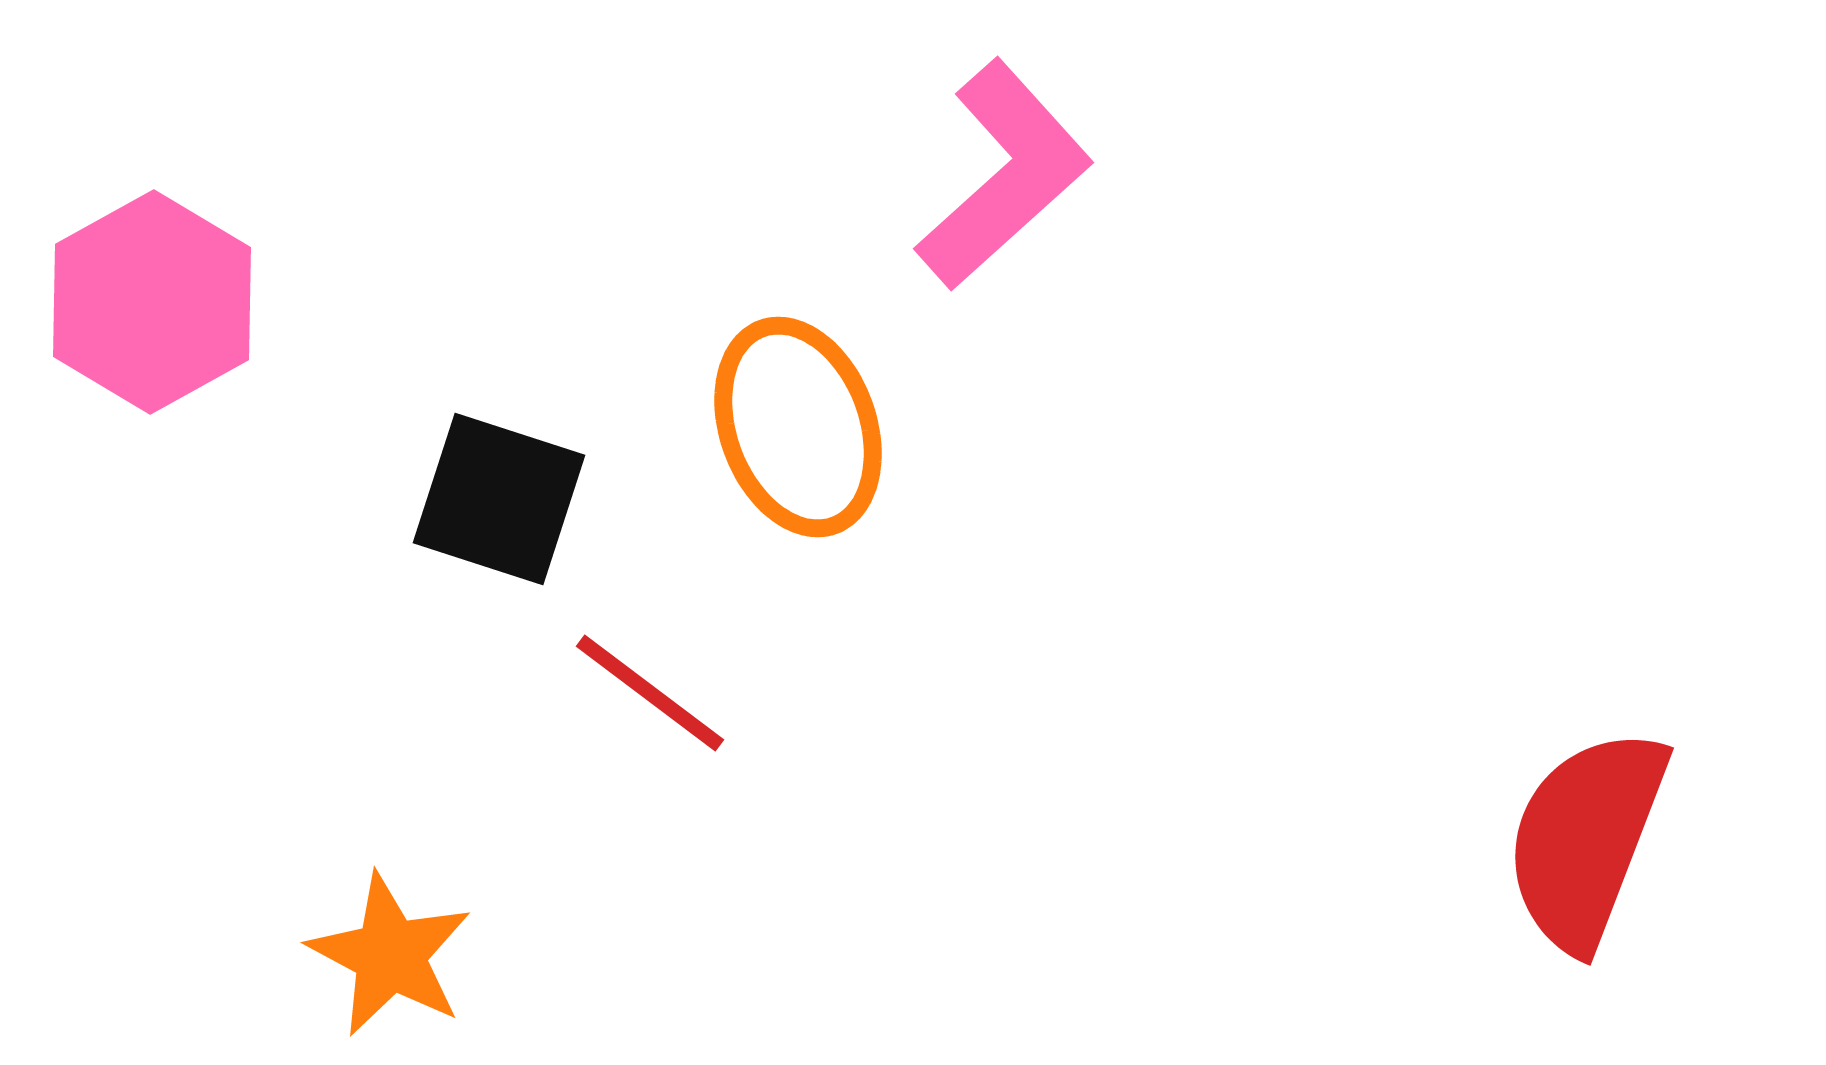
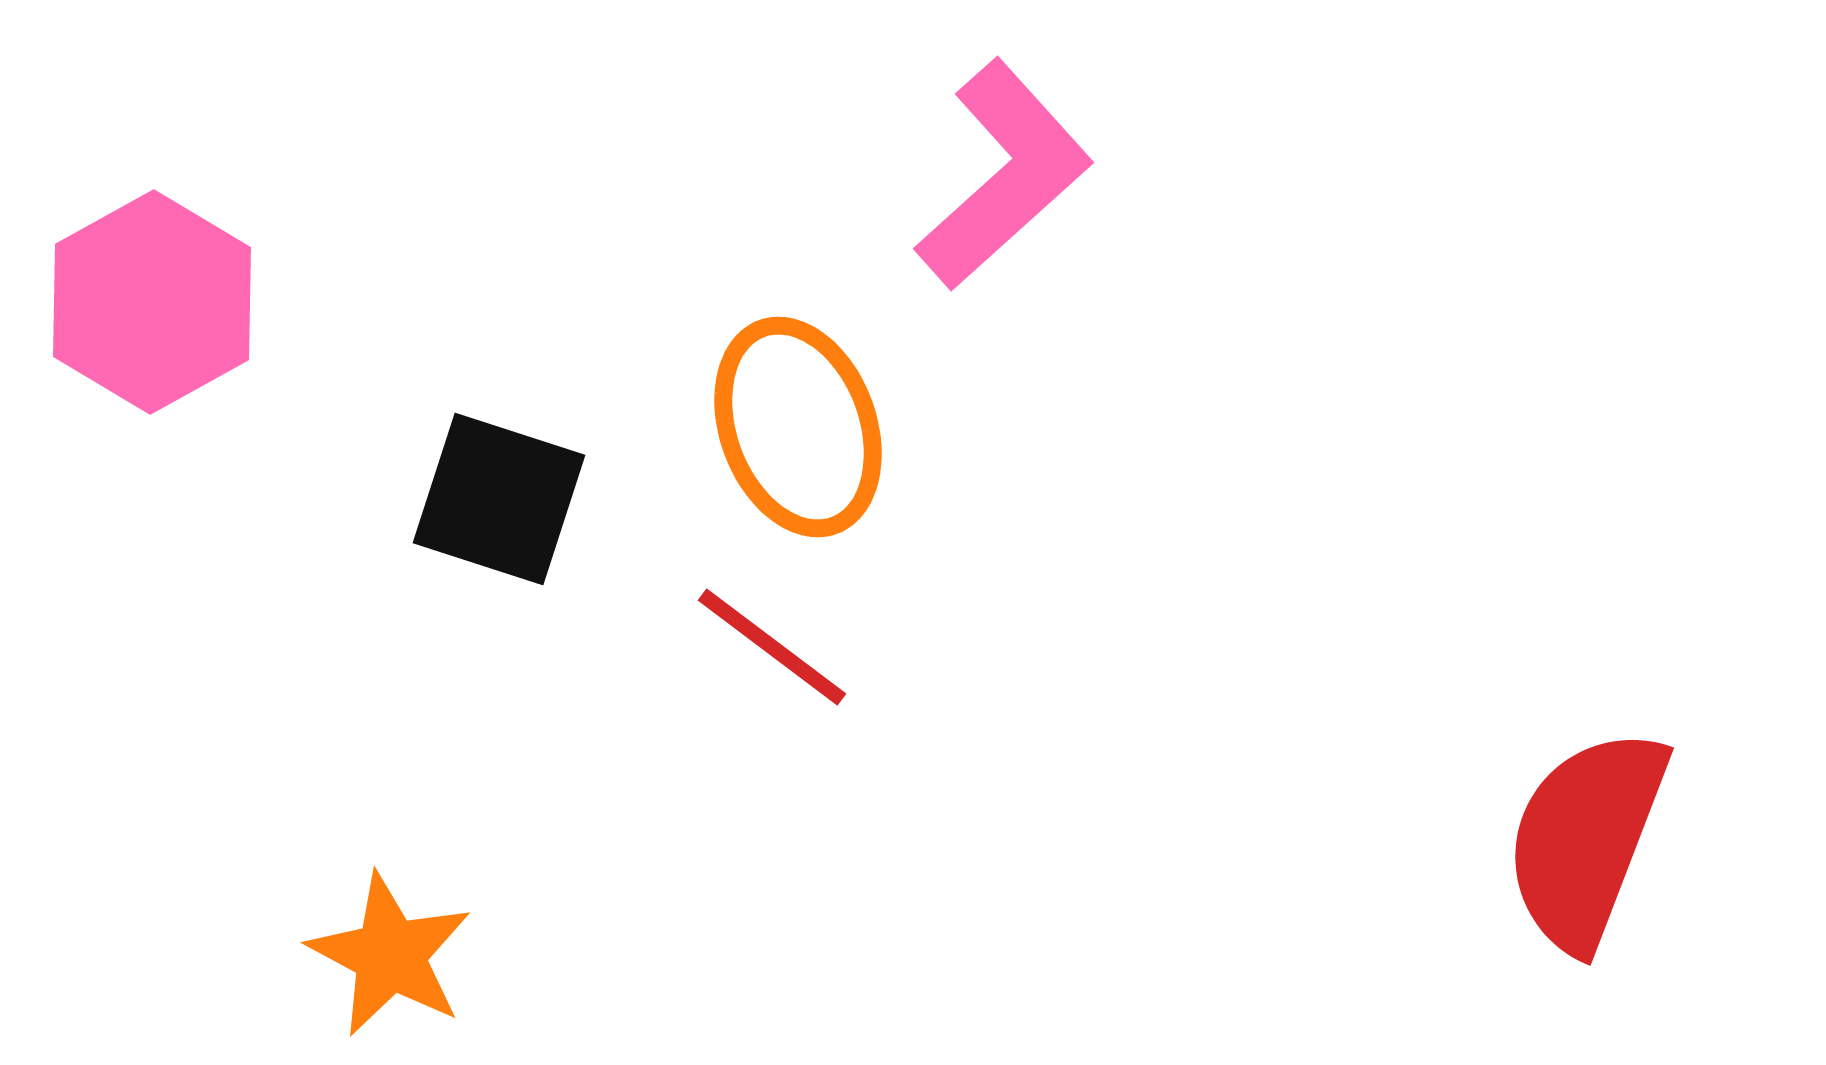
red line: moved 122 px right, 46 px up
